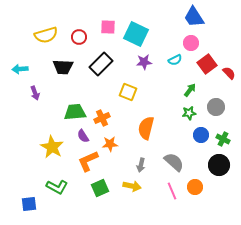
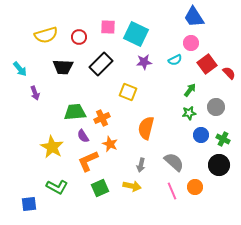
cyan arrow: rotated 126 degrees counterclockwise
orange star: rotated 28 degrees clockwise
